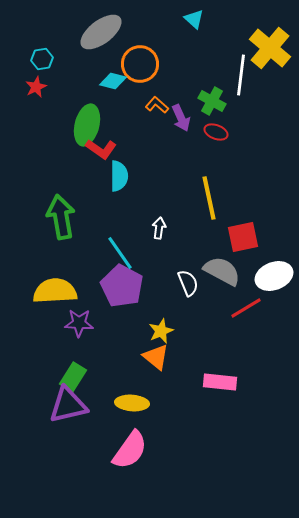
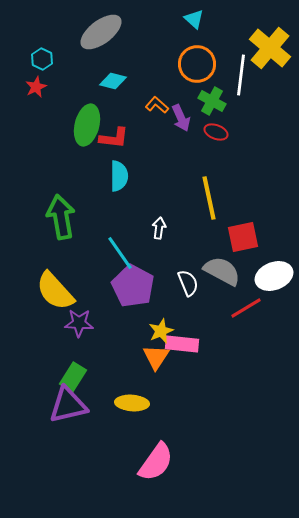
cyan hexagon: rotated 25 degrees counterclockwise
orange circle: moved 57 px right
red L-shape: moved 13 px right, 11 px up; rotated 28 degrees counterclockwise
purple pentagon: moved 11 px right
yellow semicircle: rotated 129 degrees counterclockwise
orange triangle: rotated 24 degrees clockwise
pink rectangle: moved 38 px left, 38 px up
pink semicircle: moved 26 px right, 12 px down
